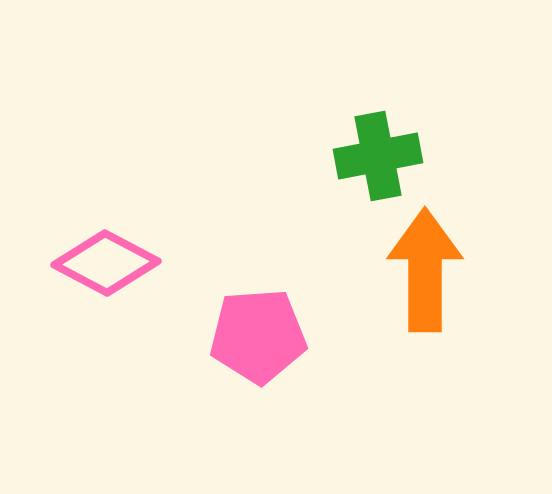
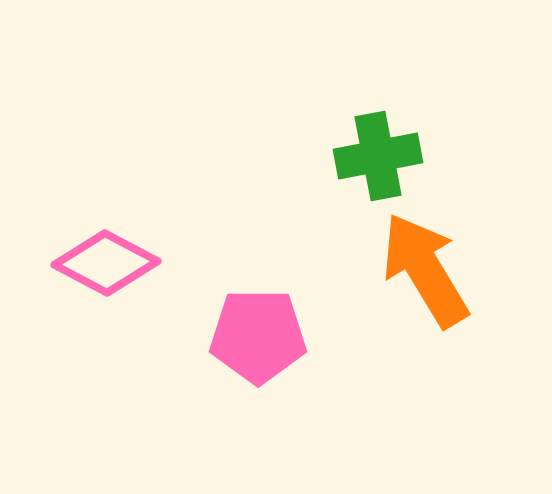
orange arrow: rotated 31 degrees counterclockwise
pink pentagon: rotated 4 degrees clockwise
